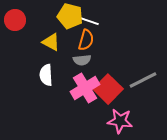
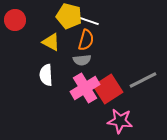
yellow pentagon: moved 1 px left
red square: rotated 12 degrees clockwise
